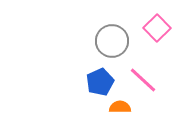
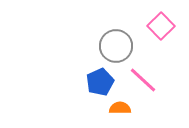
pink square: moved 4 px right, 2 px up
gray circle: moved 4 px right, 5 px down
orange semicircle: moved 1 px down
